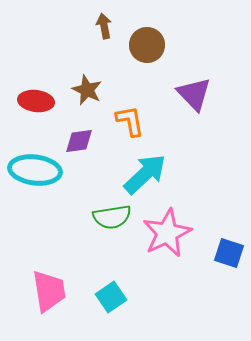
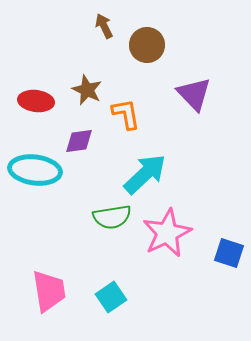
brown arrow: rotated 15 degrees counterclockwise
orange L-shape: moved 4 px left, 7 px up
